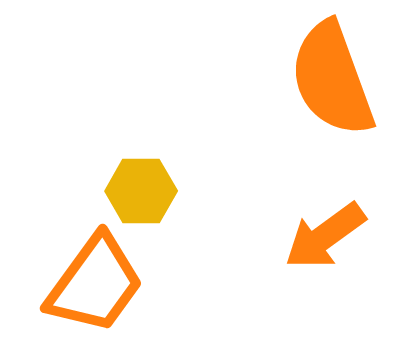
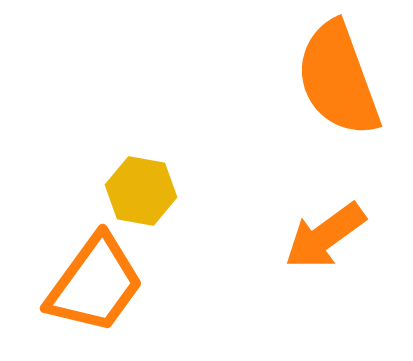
orange semicircle: moved 6 px right
yellow hexagon: rotated 10 degrees clockwise
